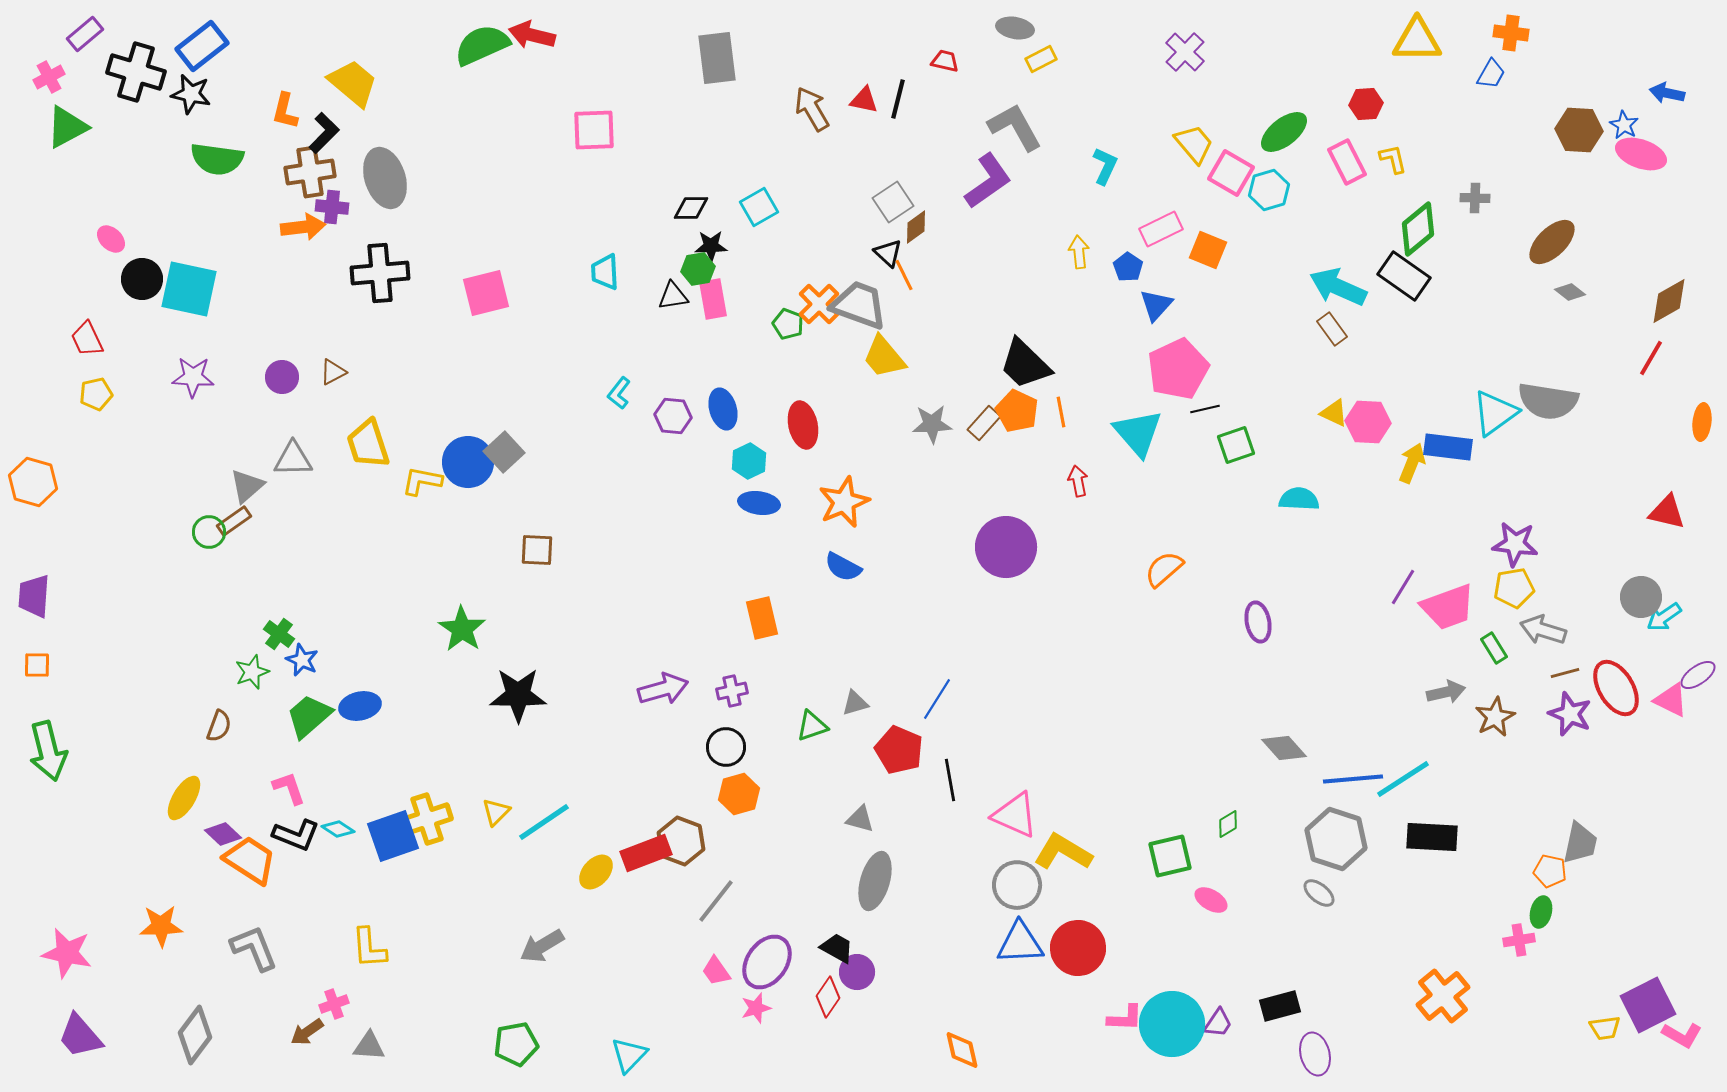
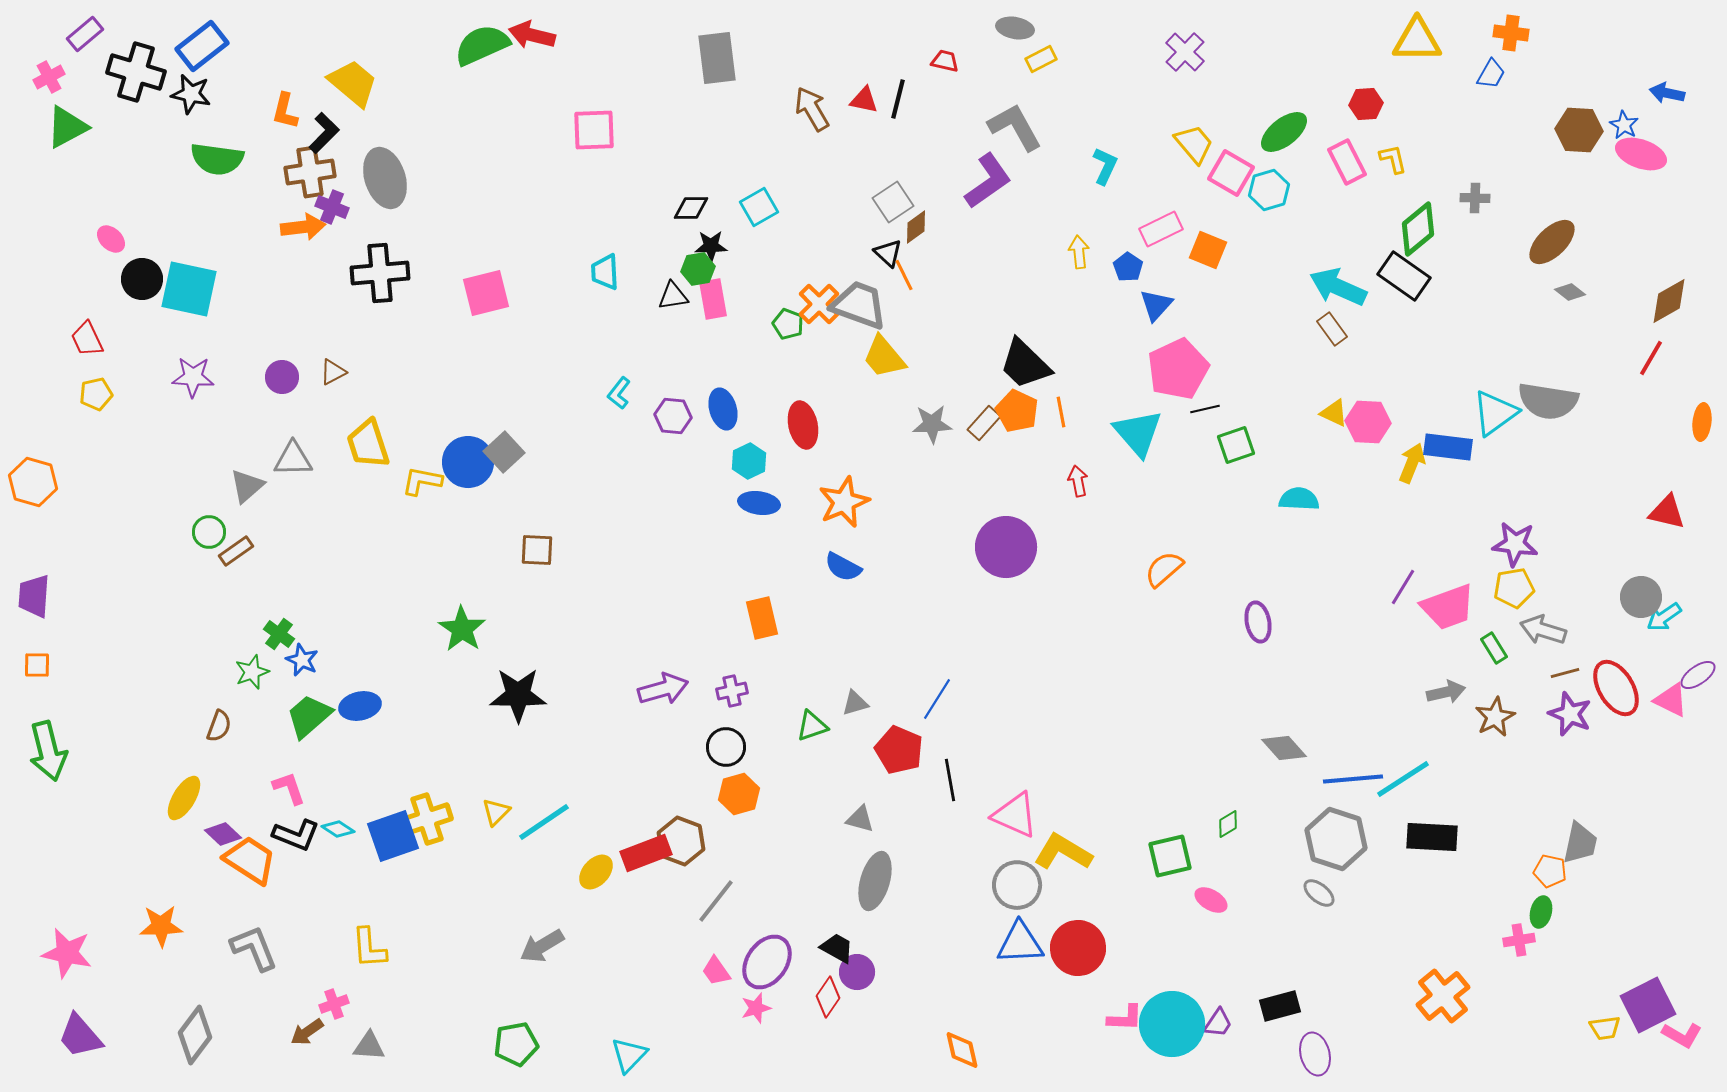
purple cross at (332, 207): rotated 16 degrees clockwise
brown rectangle at (234, 521): moved 2 px right, 30 px down
